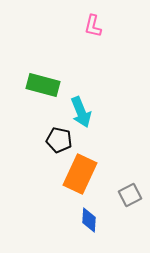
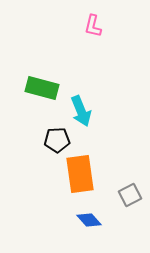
green rectangle: moved 1 px left, 3 px down
cyan arrow: moved 1 px up
black pentagon: moved 2 px left; rotated 15 degrees counterclockwise
orange rectangle: rotated 33 degrees counterclockwise
blue diamond: rotated 45 degrees counterclockwise
